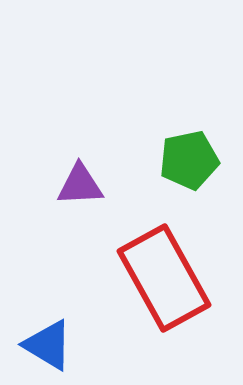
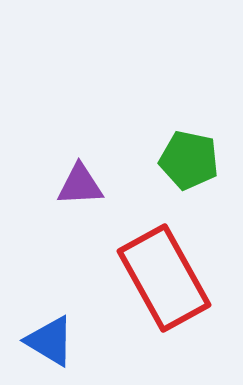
green pentagon: rotated 24 degrees clockwise
blue triangle: moved 2 px right, 4 px up
